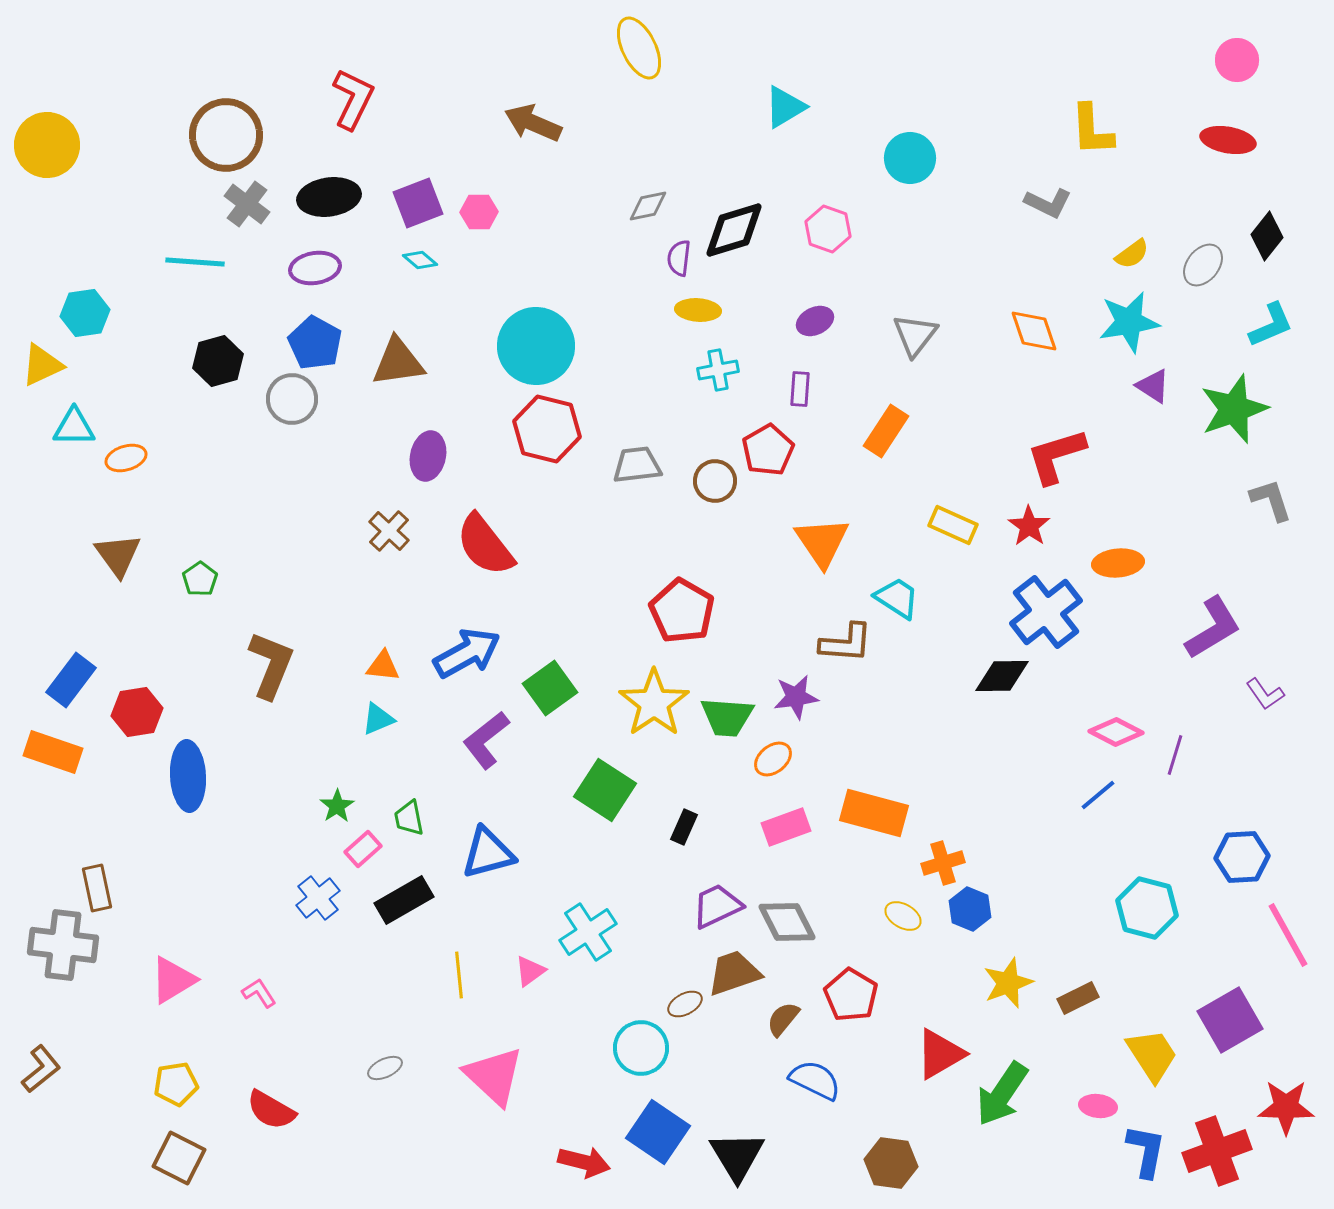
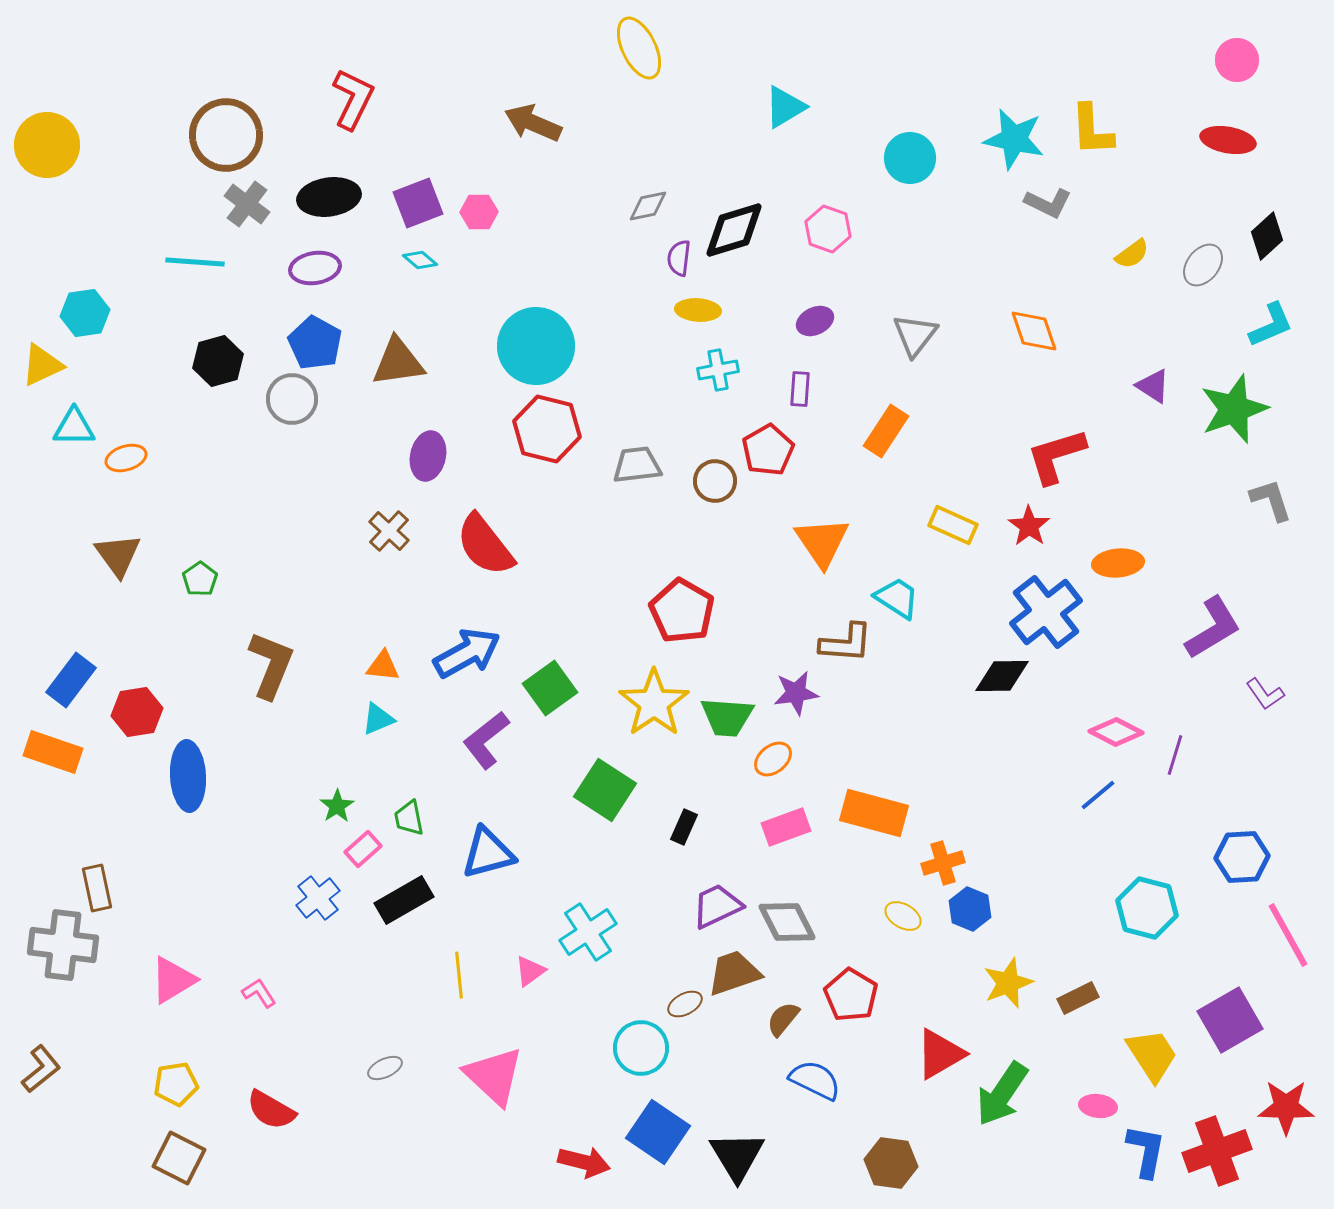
black diamond at (1267, 236): rotated 9 degrees clockwise
cyan star at (1129, 322): moved 115 px left, 183 px up; rotated 22 degrees clockwise
purple star at (796, 697): moved 4 px up
